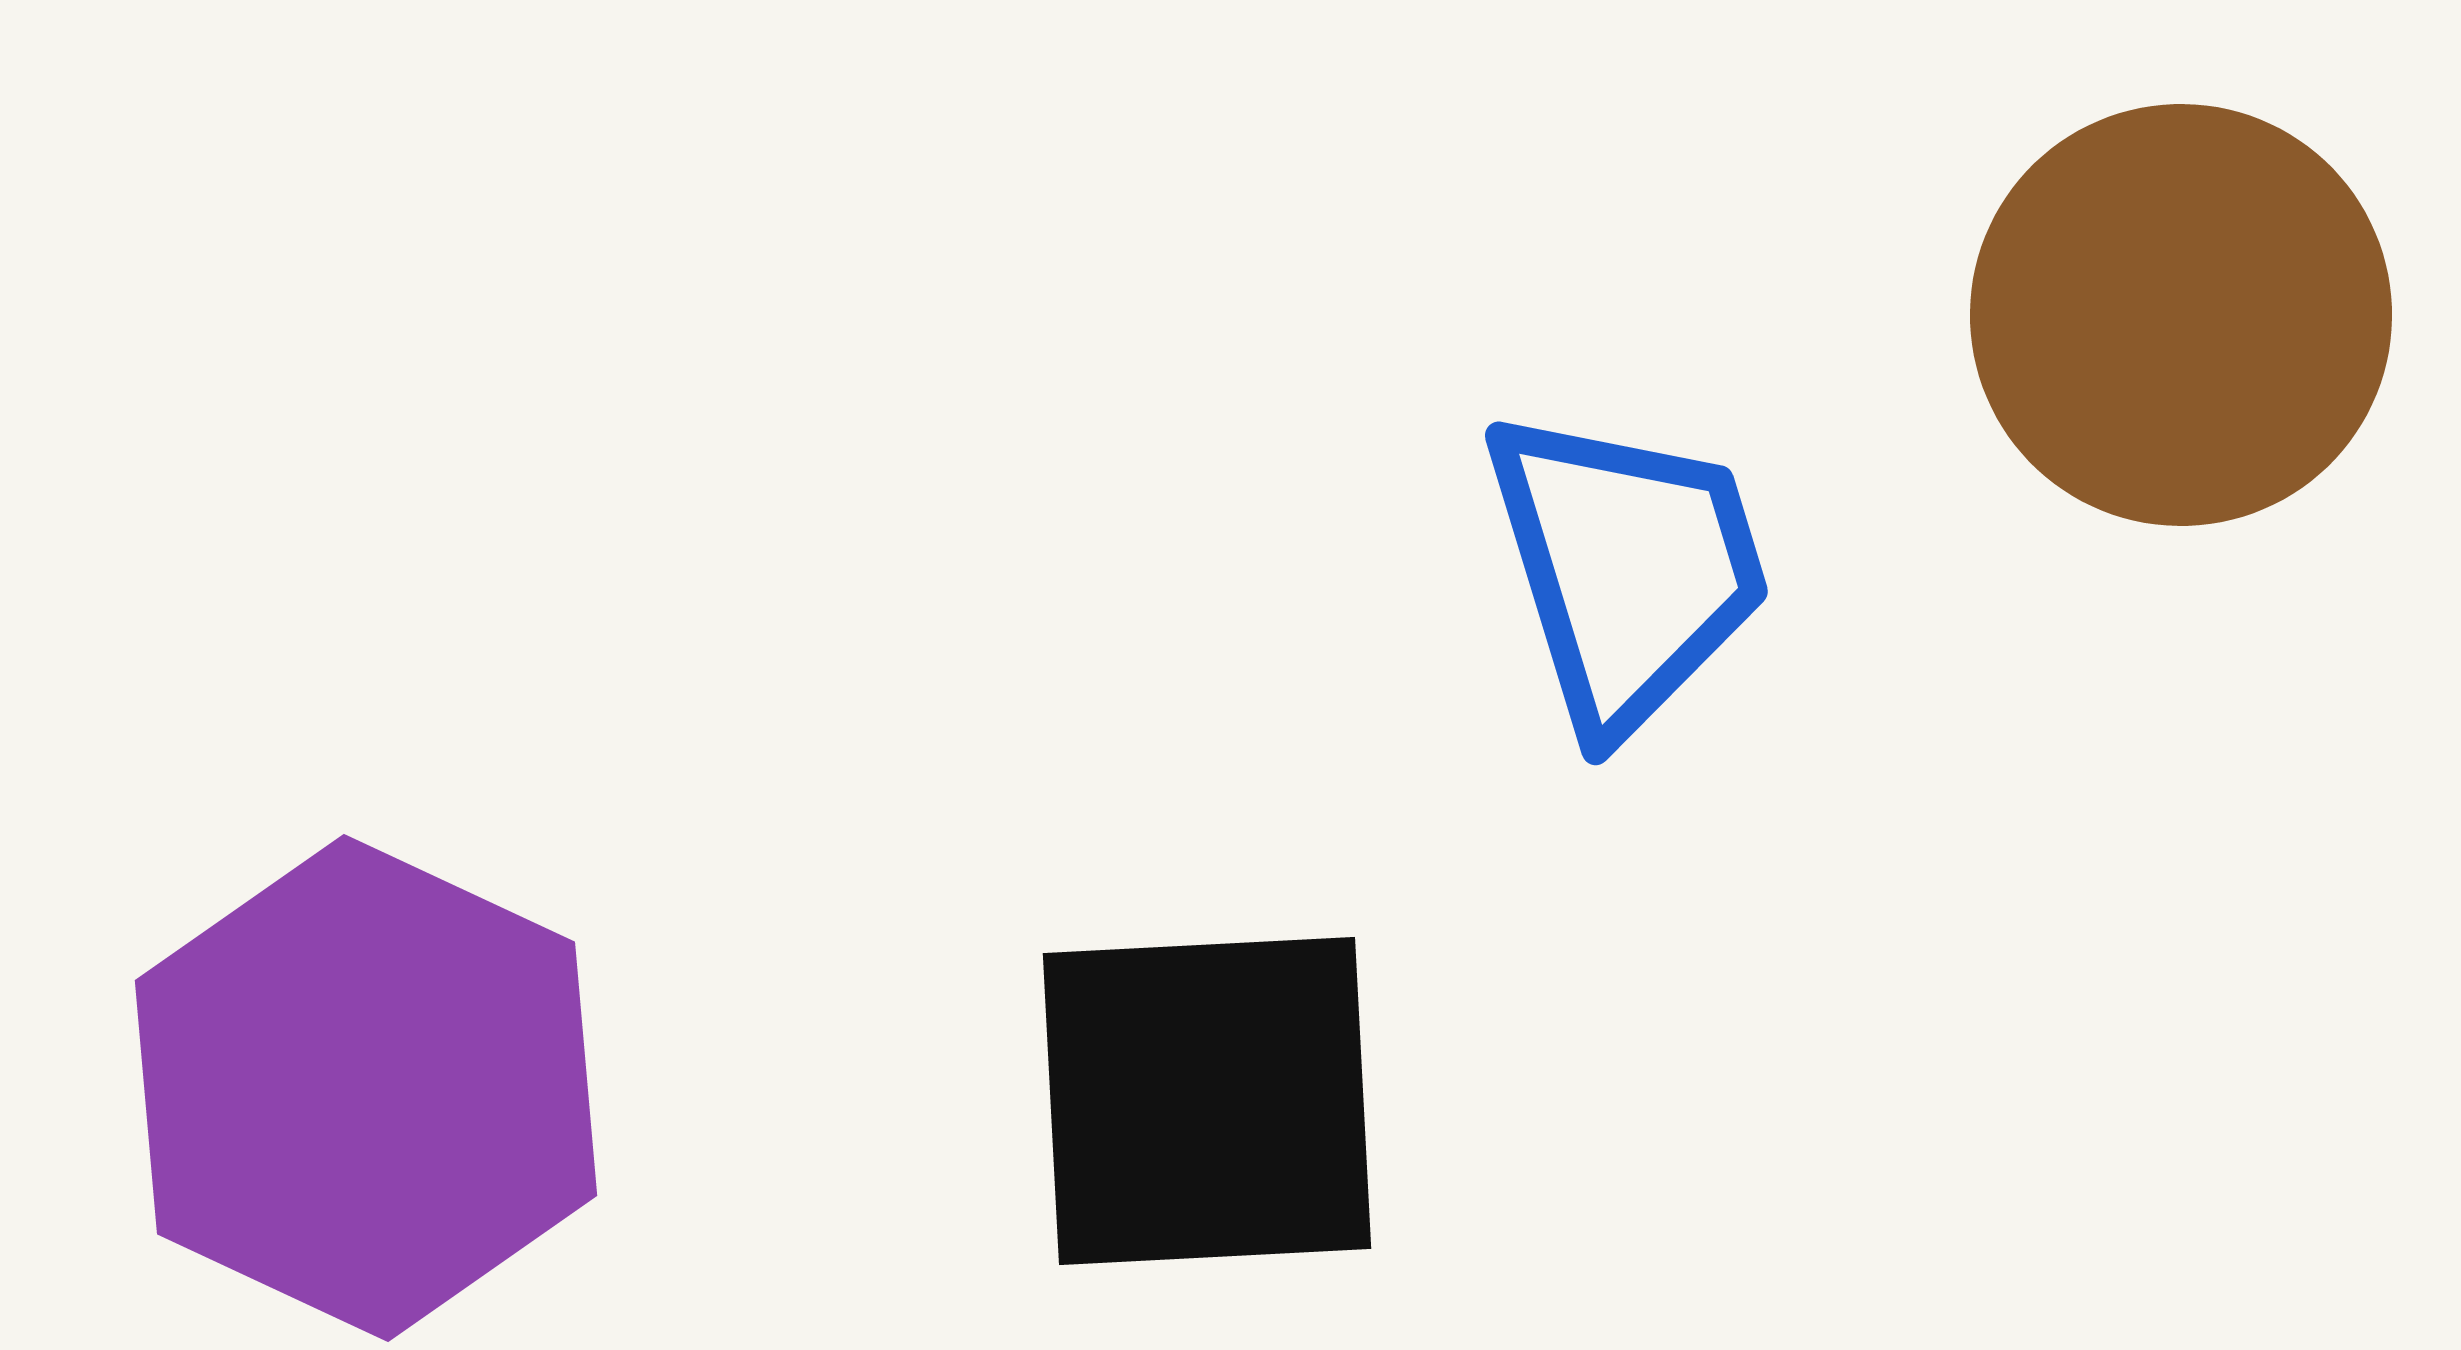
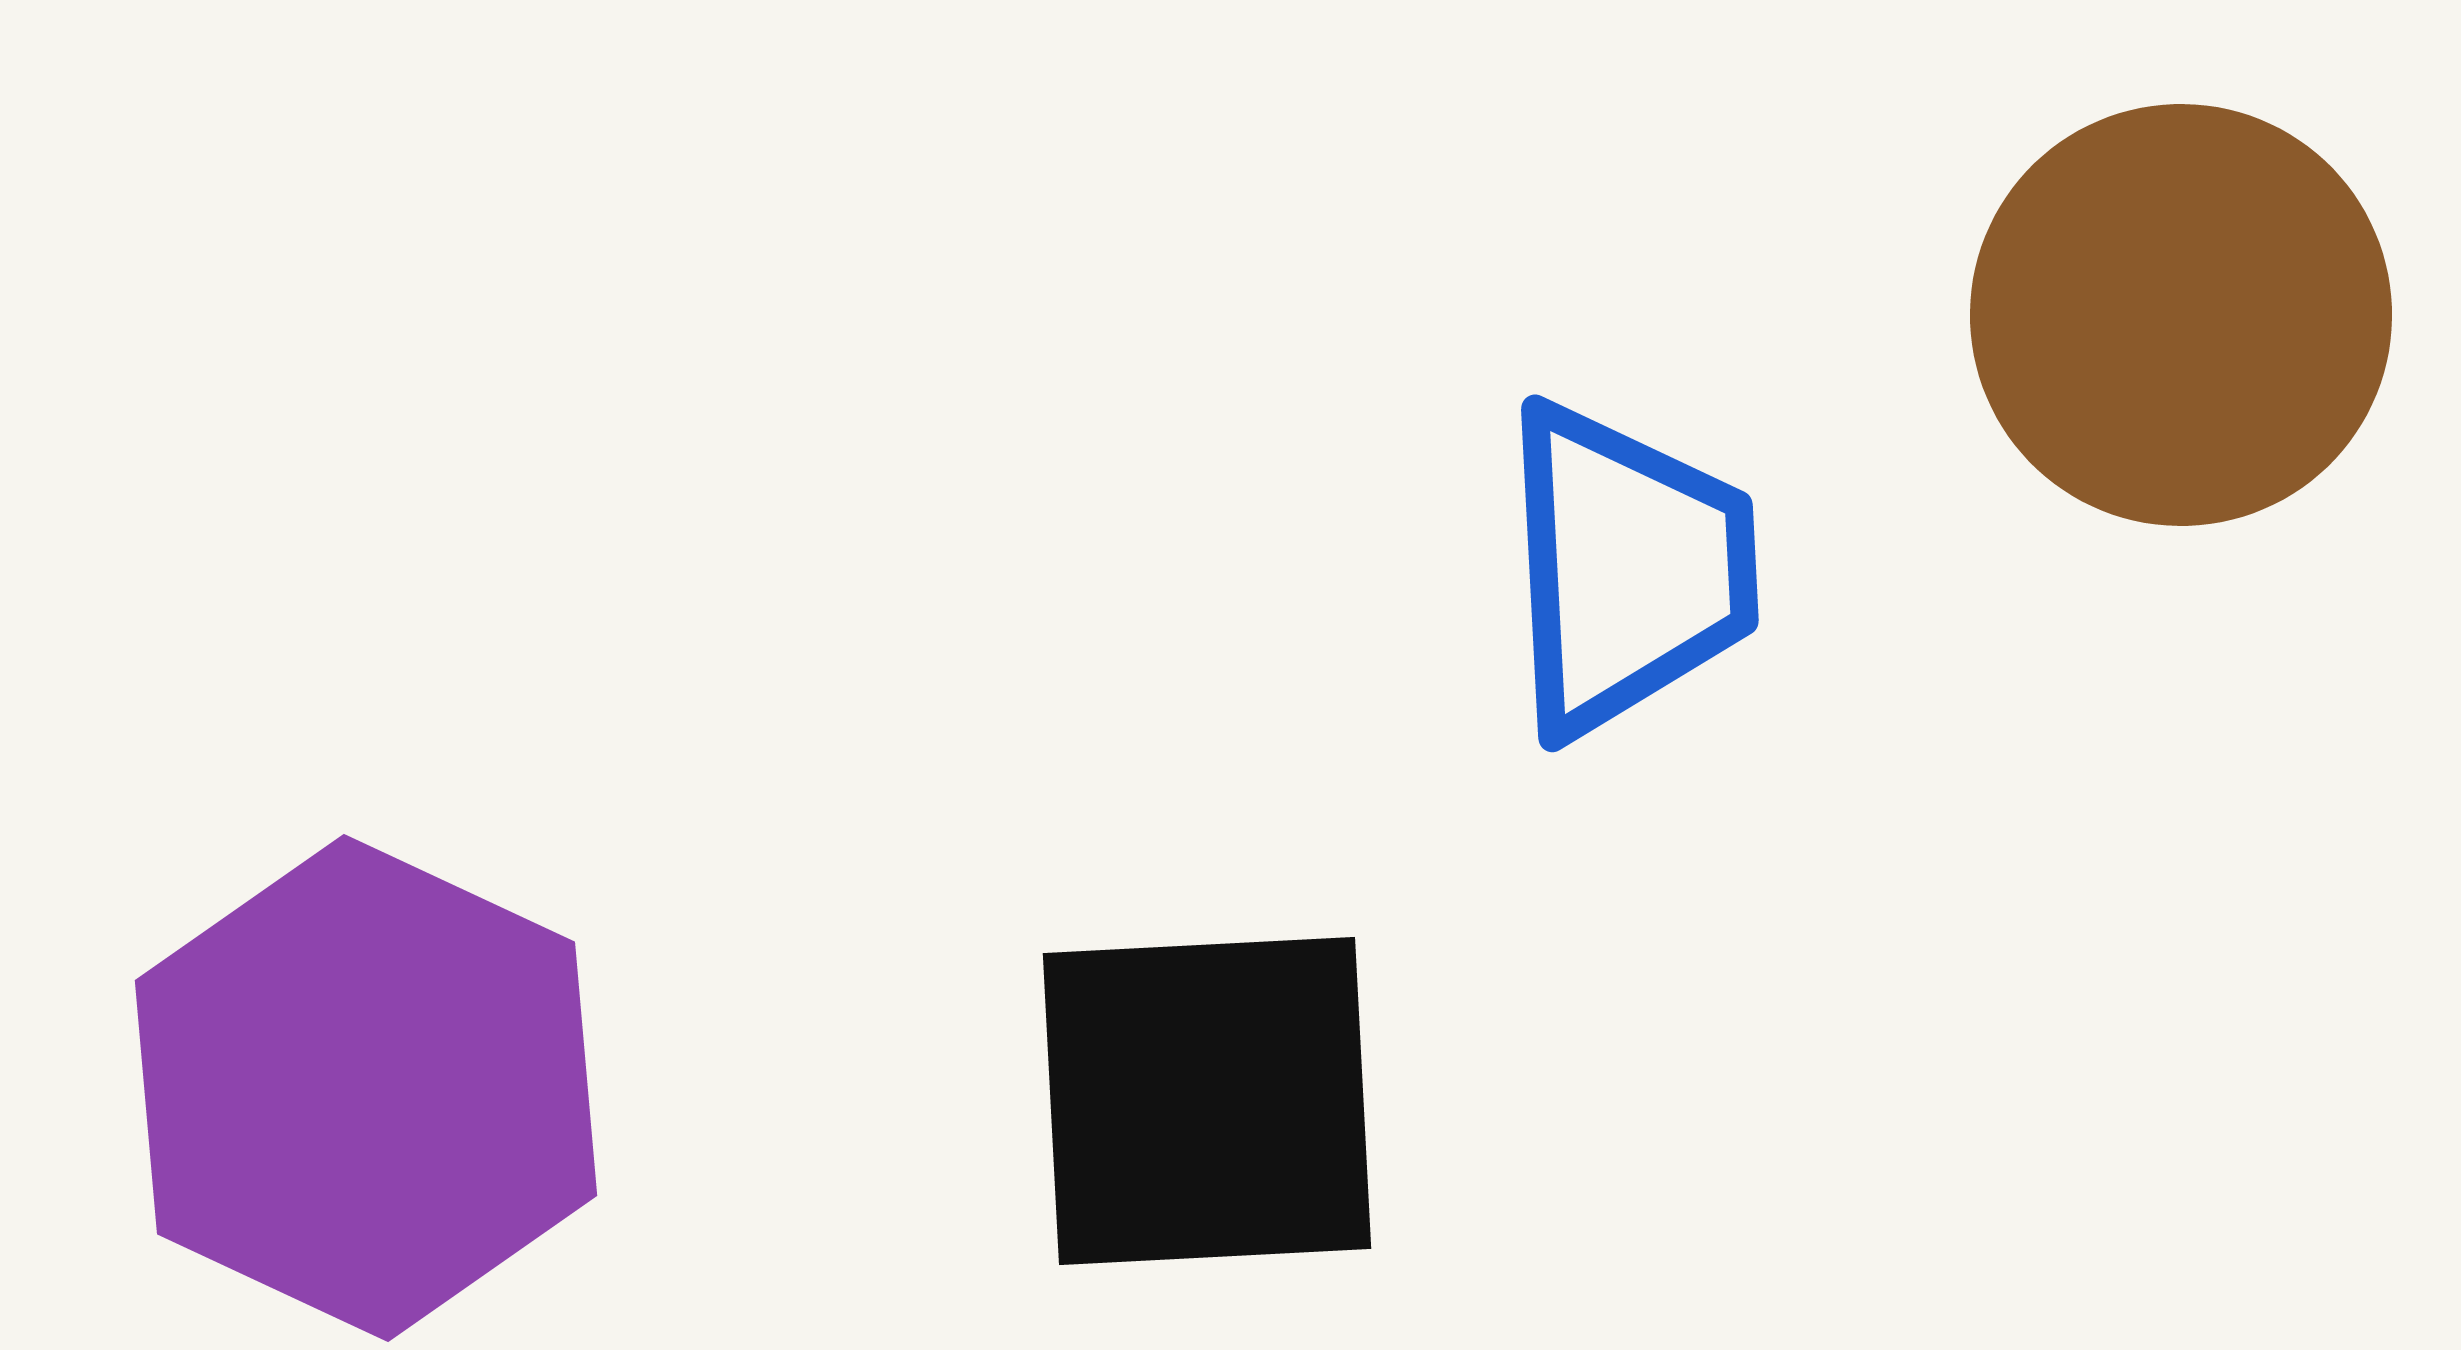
blue trapezoid: rotated 14 degrees clockwise
